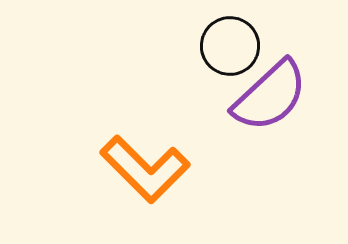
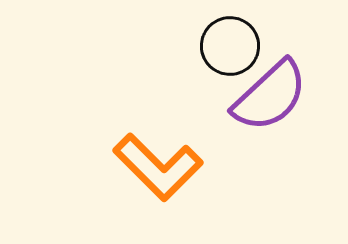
orange L-shape: moved 13 px right, 2 px up
